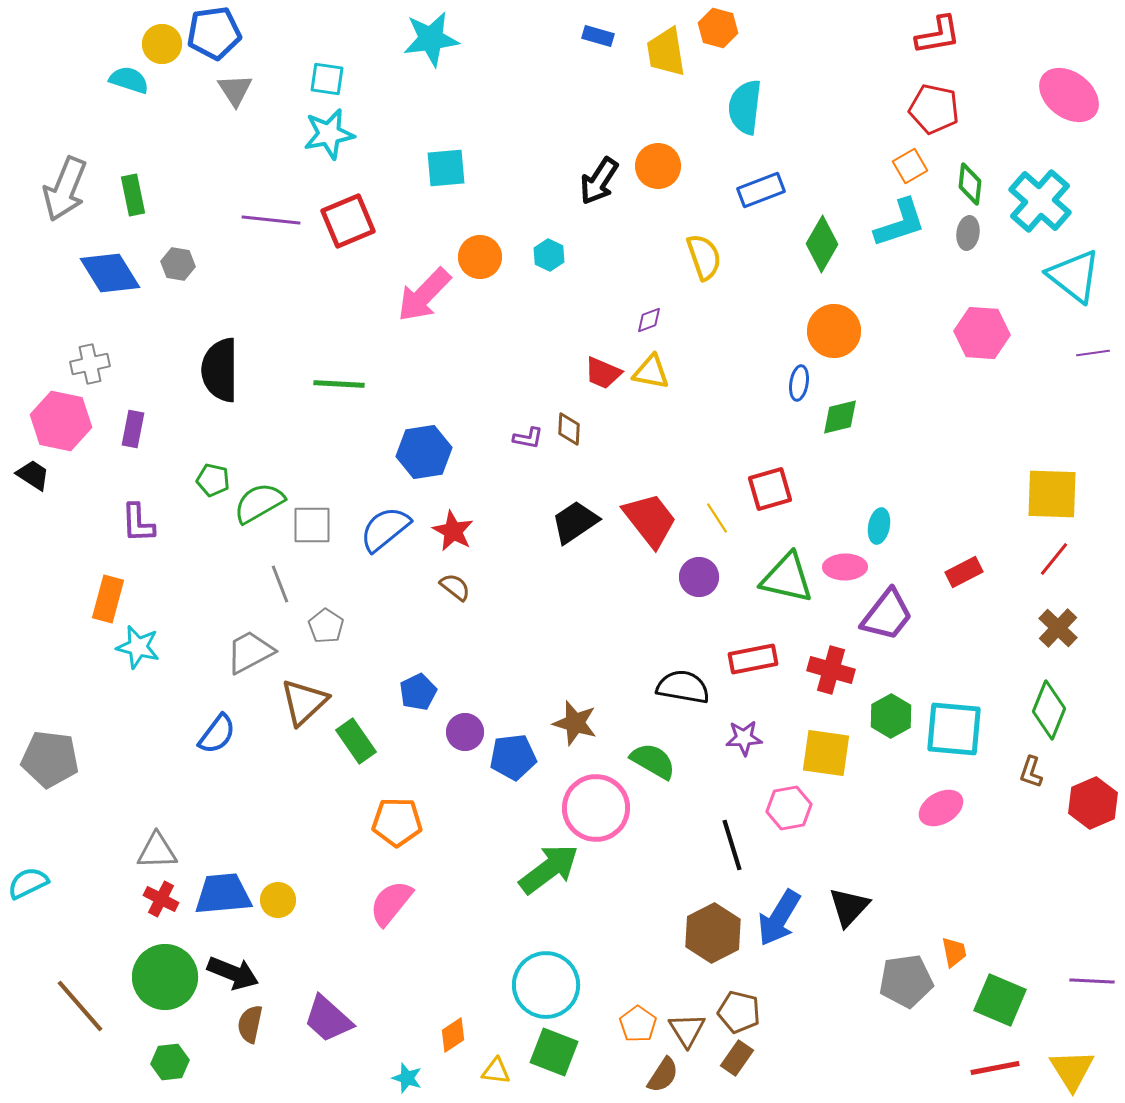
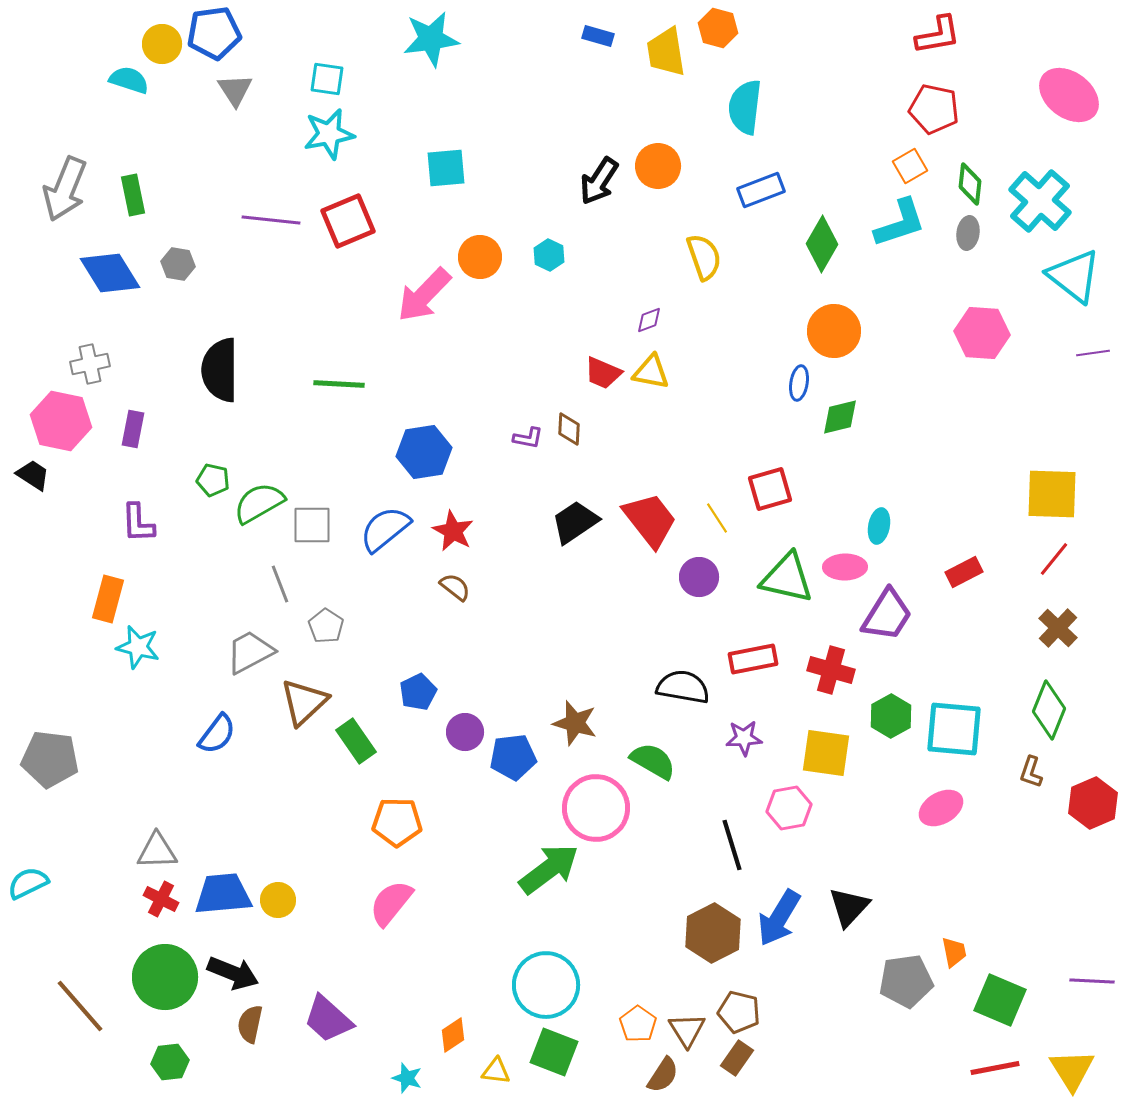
purple trapezoid at (887, 615): rotated 6 degrees counterclockwise
